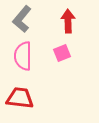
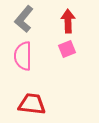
gray L-shape: moved 2 px right
pink square: moved 5 px right, 4 px up
red trapezoid: moved 12 px right, 6 px down
